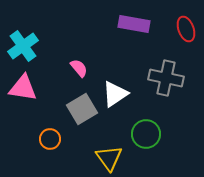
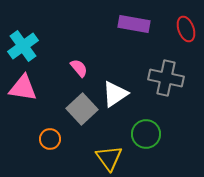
gray square: rotated 12 degrees counterclockwise
